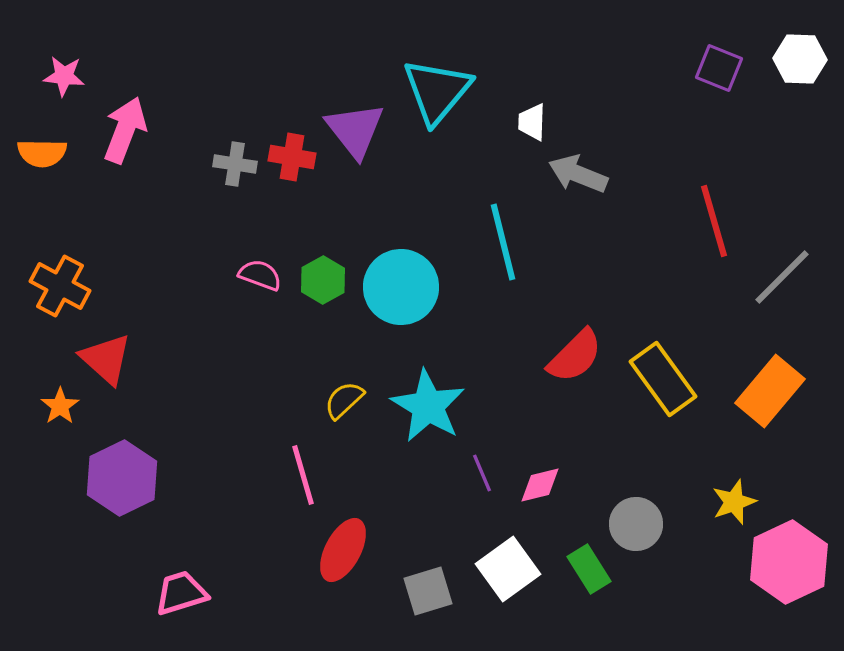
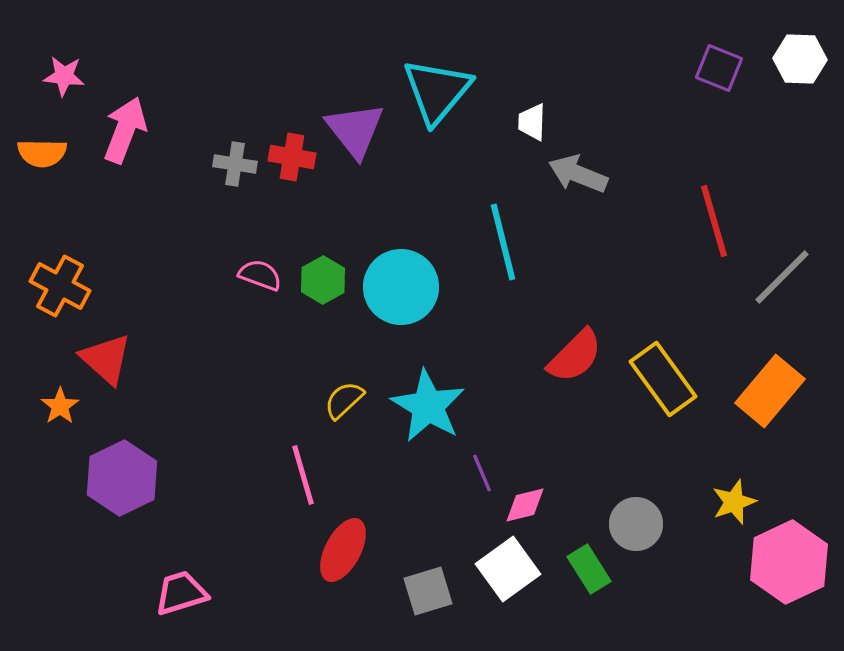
pink diamond: moved 15 px left, 20 px down
